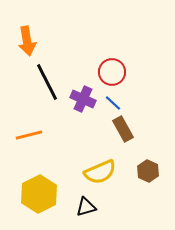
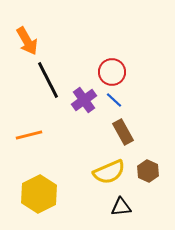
orange arrow: rotated 20 degrees counterclockwise
black line: moved 1 px right, 2 px up
purple cross: moved 1 px right, 1 px down; rotated 30 degrees clockwise
blue line: moved 1 px right, 3 px up
brown rectangle: moved 3 px down
yellow semicircle: moved 9 px right
black triangle: moved 35 px right; rotated 10 degrees clockwise
